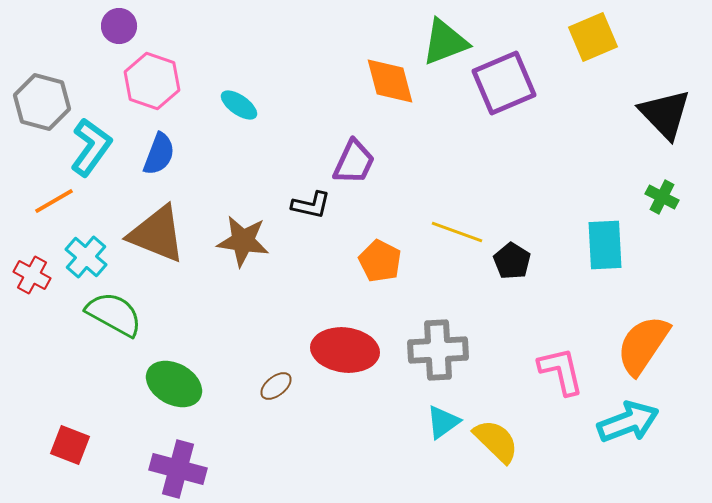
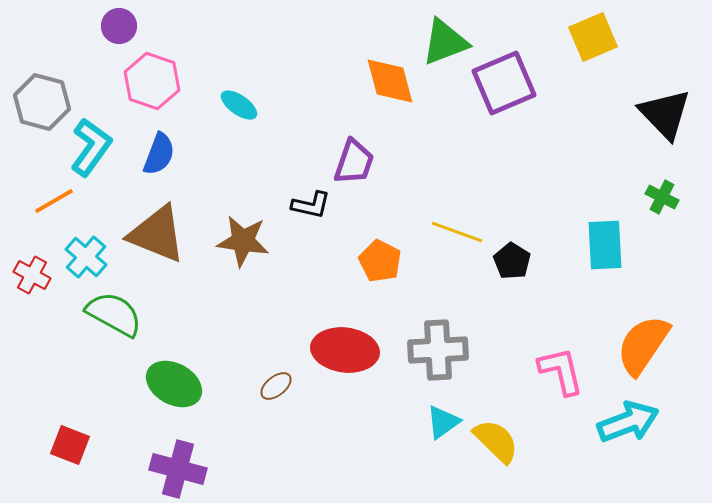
purple trapezoid: rotated 6 degrees counterclockwise
